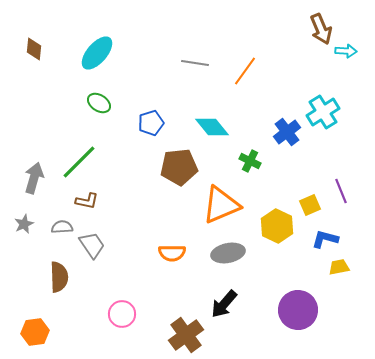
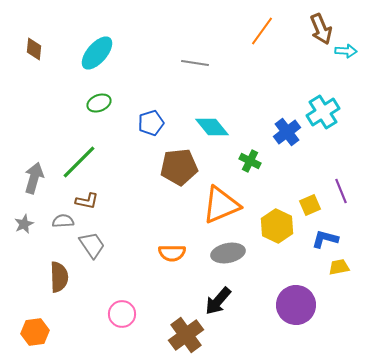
orange line: moved 17 px right, 40 px up
green ellipse: rotated 55 degrees counterclockwise
gray semicircle: moved 1 px right, 6 px up
black arrow: moved 6 px left, 3 px up
purple circle: moved 2 px left, 5 px up
